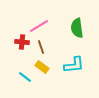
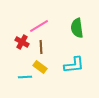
red cross: rotated 24 degrees clockwise
brown line: rotated 16 degrees clockwise
yellow rectangle: moved 2 px left
cyan line: rotated 40 degrees counterclockwise
